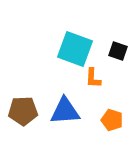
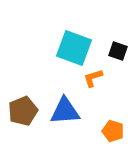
cyan square: moved 1 px left, 1 px up
orange L-shape: rotated 70 degrees clockwise
brown pentagon: rotated 20 degrees counterclockwise
orange pentagon: moved 1 px right, 11 px down
